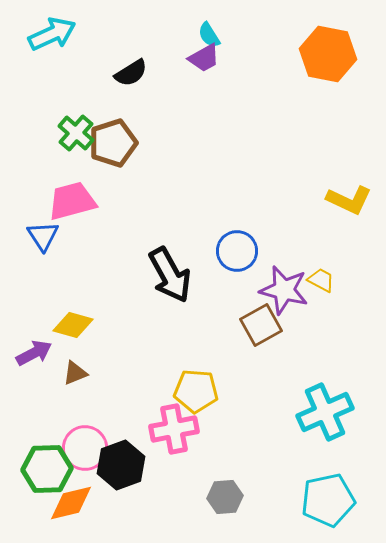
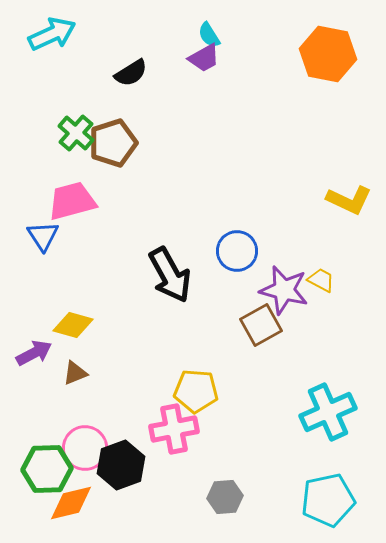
cyan cross: moved 3 px right
